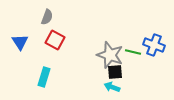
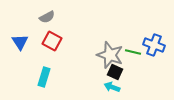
gray semicircle: rotated 42 degrees clockwise
red square: moved 3 px left, 1 px down
black square: rotated 28 degrees clockwise
